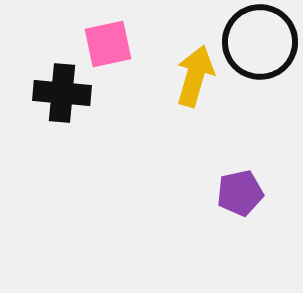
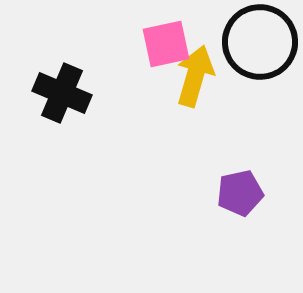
pink square: moved 58 px right
black cross: rotated 18 degrees clockwise
